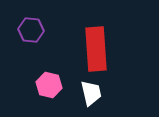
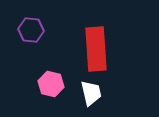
pink hexagon: moved 2 px right, 1 px up
